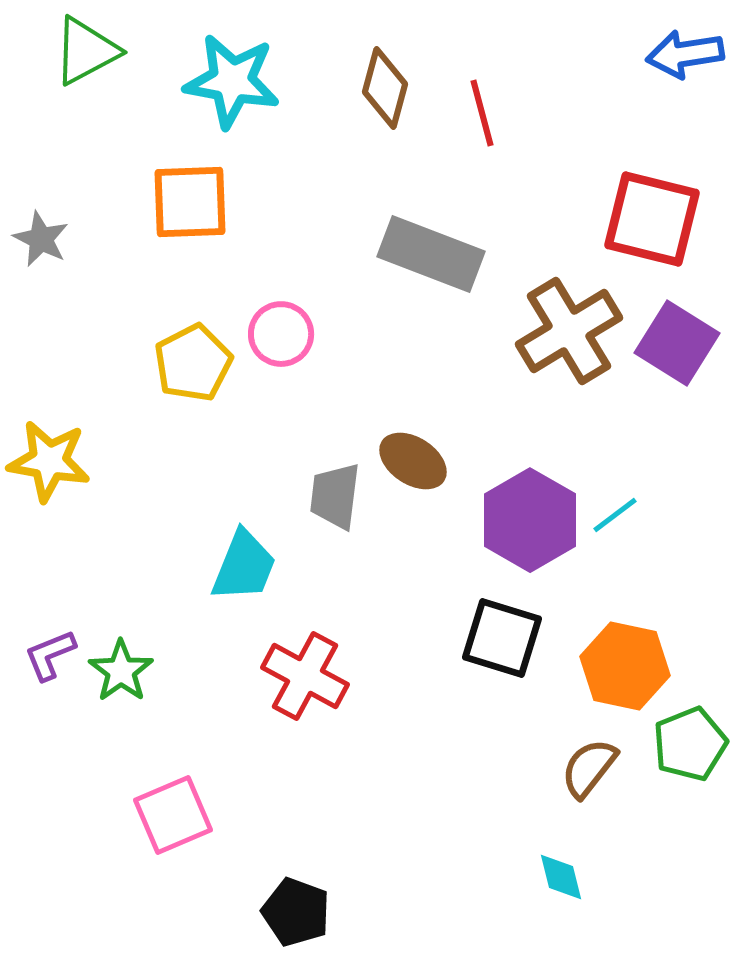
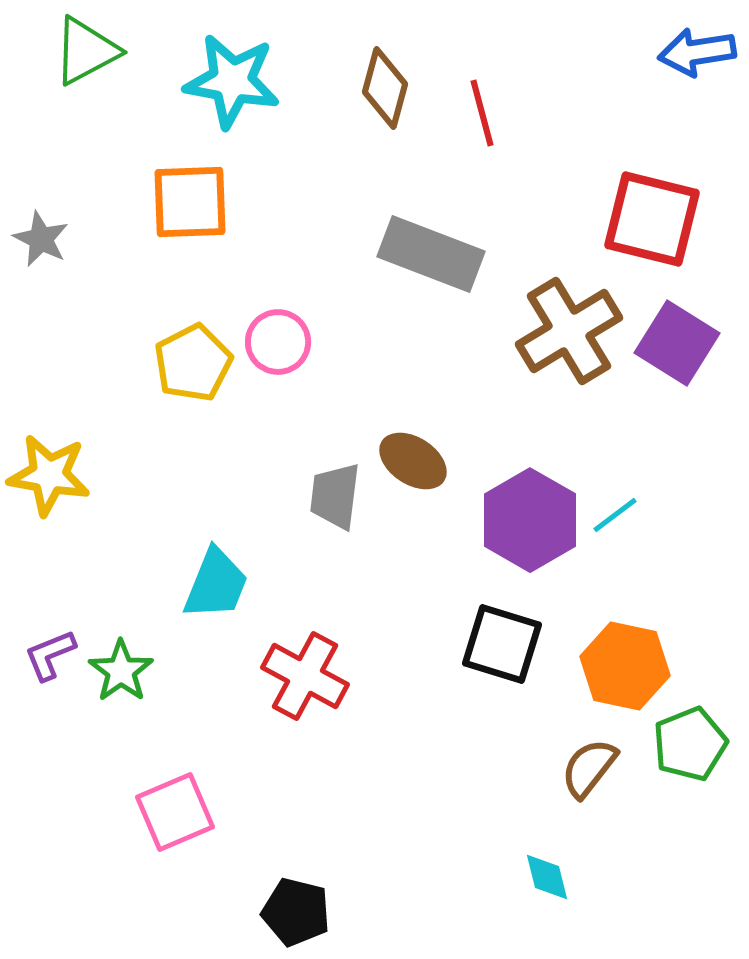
blue arrow: moved 12 px right, 2 px up
pink circle: moved 3 px left, 8 px down
yellow star: moved 14 px down
cyan trapezoid: moved 28 px left, 18 px down
black square: moved 6 px down
pink square: moved 2 px right, 3 px up
cyan diamond: moved 14 px left
black pentagon: rotated 6 degrees counterclockwise
